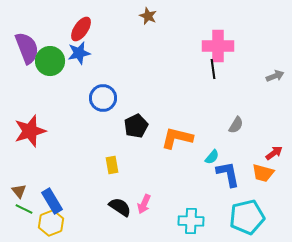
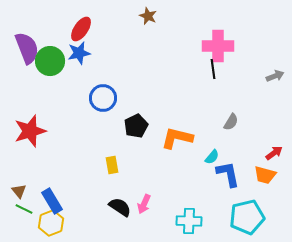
gray semicircle: moved 5 px left, 3 px up
orange trapezoid: moved 2 px right, 2 px down
cyan cross: moved 2 px left
